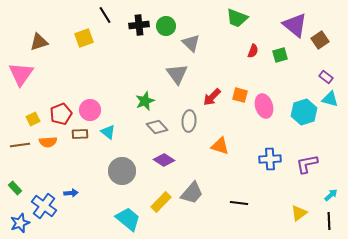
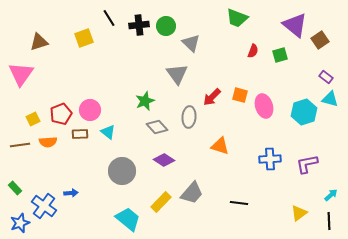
black line at (105, 15): moved 4 px right, 3 px down
gray ellipse at (189, 121): moved 4 px up
